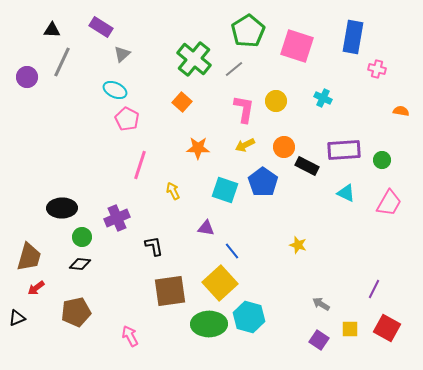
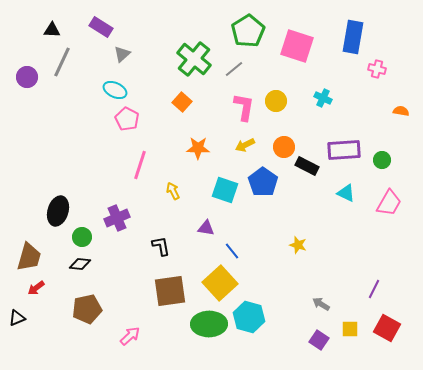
pink L-shape at (244, 109): moved 2 px up
black ellipse at (62, 208): moved 4 px left, 3 px down; rotated 72 degrees counterclockwise
black L-shape at (154, 246): moved 7 px right
brown pentagon at (76, 312): moved 11 px right, 3 px up
pink arrow at (130, 336): rotated 75 degrees clockwise
